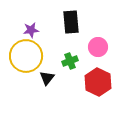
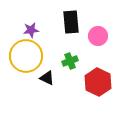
pink circle: moved 11 px up
black triangle: rotated 42 degrees counterclockwise
